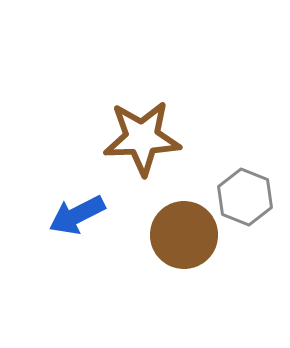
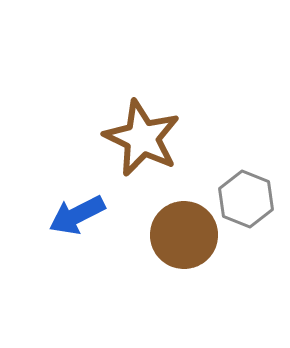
brown star: rotated 28 degrees clockwise
gray hexagon: moved 1 px right, 2 px down
